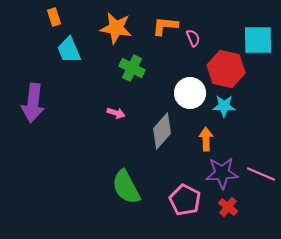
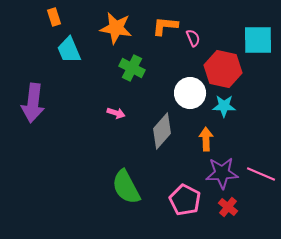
red hexagon: moved 3 px left
